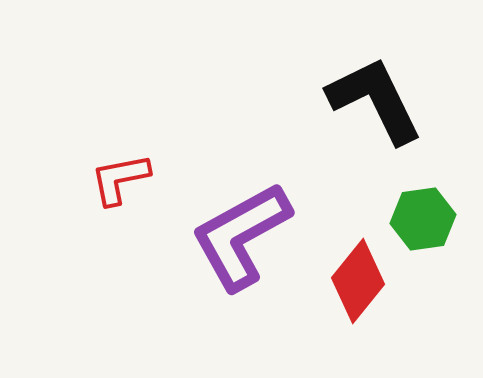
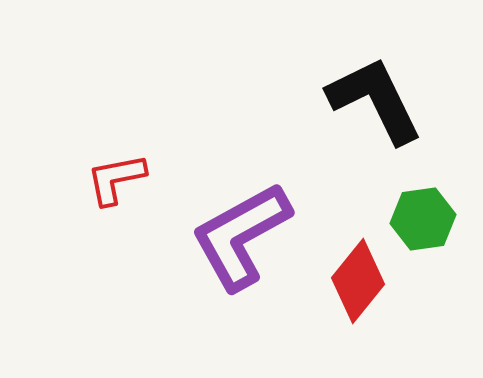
red L-shape: moved 4 px left
